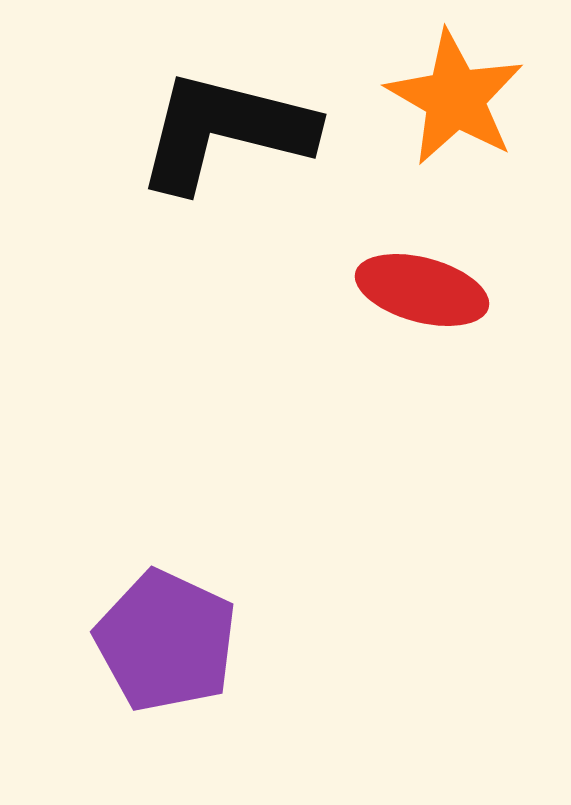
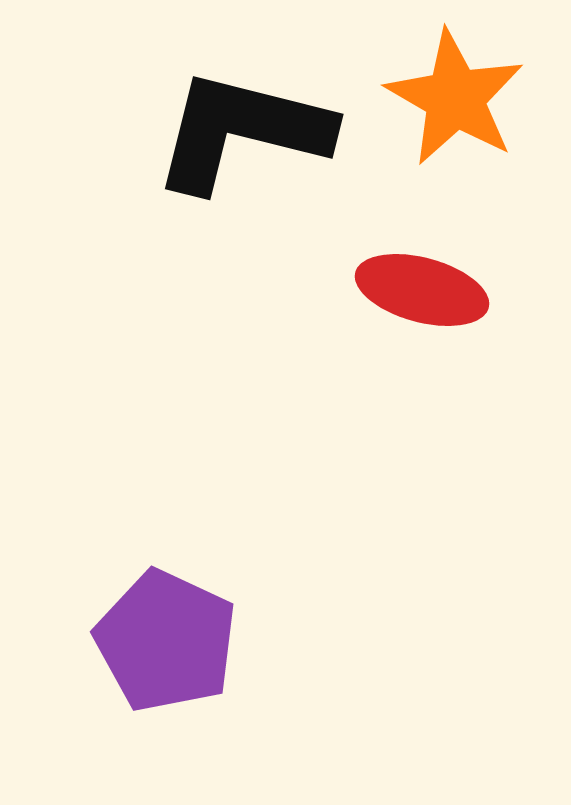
black L-shape: moved 17 px right
